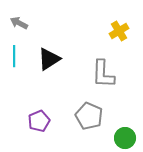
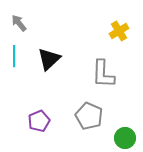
gray arrow: rotated 24 degrees clockwise
black triangle: rotated 10 degrees counterclockwise
